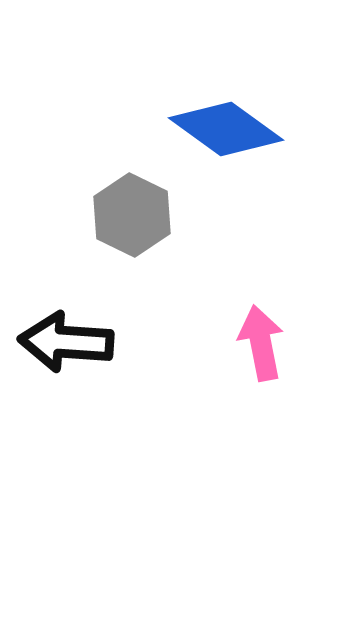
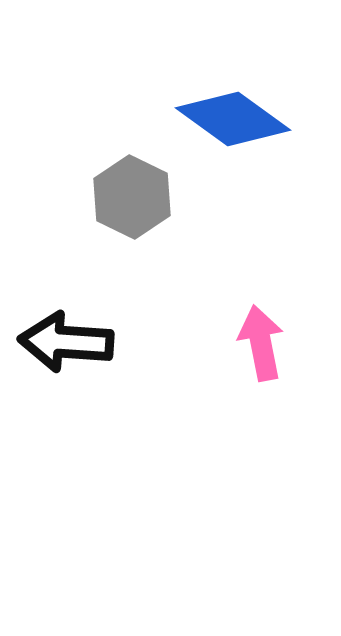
blue diamond: moved 7 px right, 10 px up
gray hexagon: moved 18 px up
